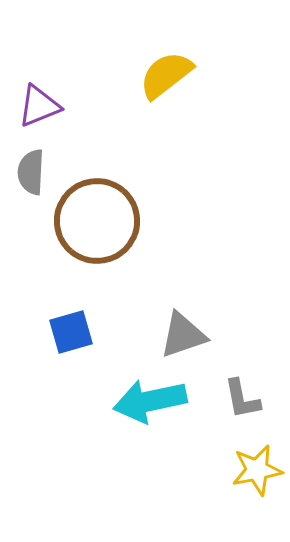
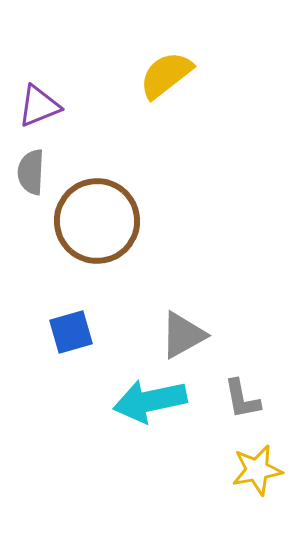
gray triangle: rotated 10 degrees counterclockwise
